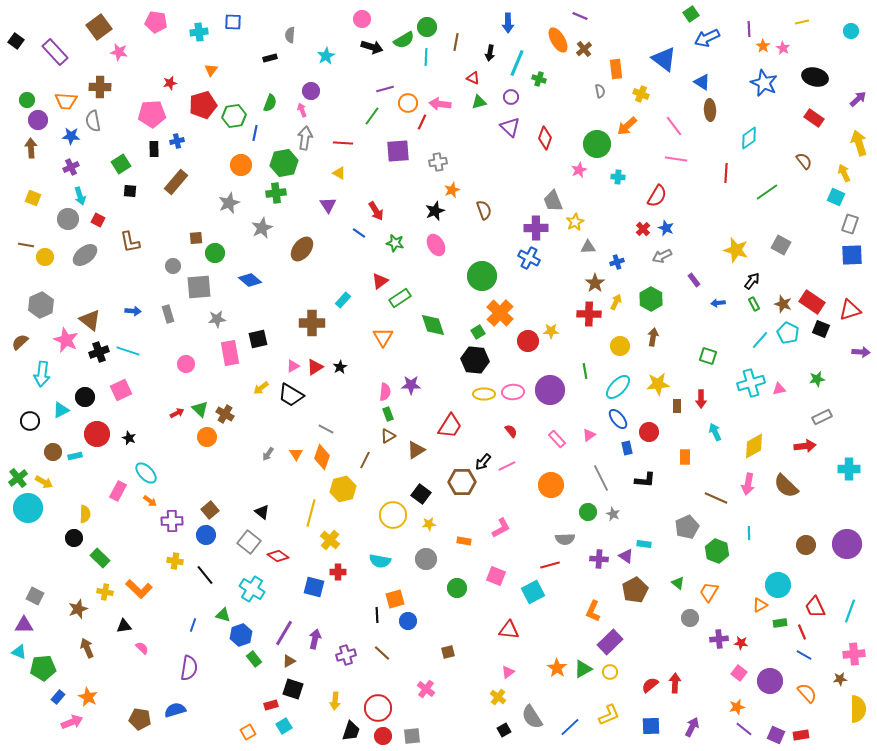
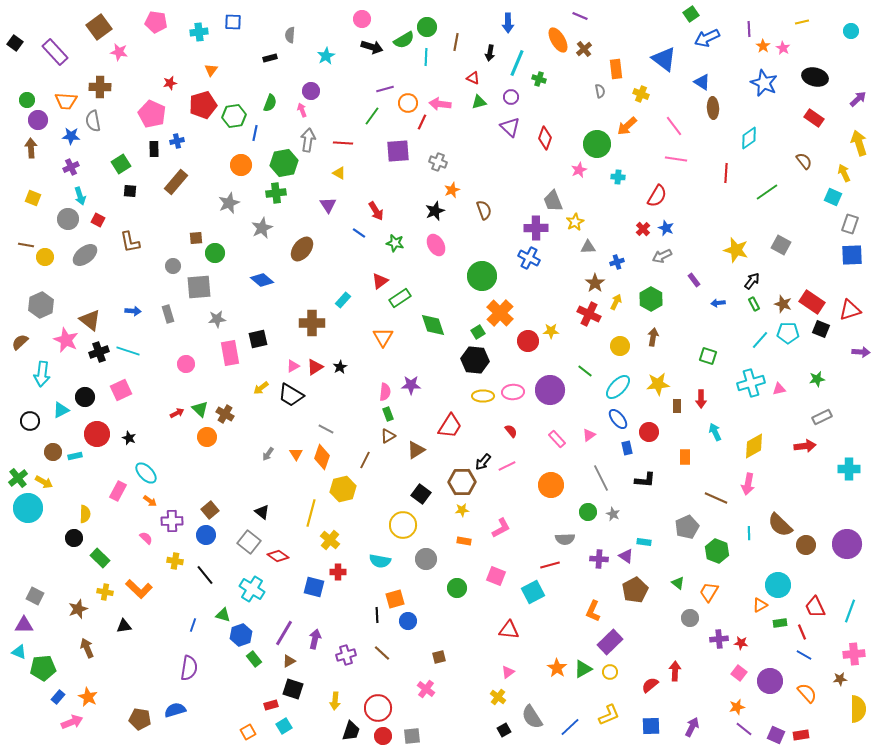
black square at (16, 41): moved 1 px left, 2 px down
brown ellipse at (710, 110): moved 3 px right, 2 px up
pink pentagon at (152, 114): rotated 28 degrees clockwise
gray arrow at (305, 138): moved 3 px right, 2 px down
gray cross at (438, 162): rotated 30 degrees clockwise
cyan square at (836, 197): moved 3 px left
blue diamond at (250, 280): moved 12 px right
red cross at (589, 314): rotated 25 degrees clockwise
cyan pentagon at (788, 333): rotated 25 degrees counterclockwise
green line at (585, 371): rotated 42 degrees counterclockwise
yellow ellipse at (484, 394): moved 1 px left, 2 px down
brown semicircle at (786, 486): moved 6 px left, 39 px down
yellow circle at (393, 515): moved 10 px right, 10 px down
yellow star at (429, 524): moved 33 px right, 14 px up
cyan rectangle at (644, 544): moved 2 px up
pink semicircle at (142, 648): moved 4 px right, 110 px up
brown square at (448, 652): moved 9 px left, 5 px down
red arrow at (675, 683): moved 12 px up
